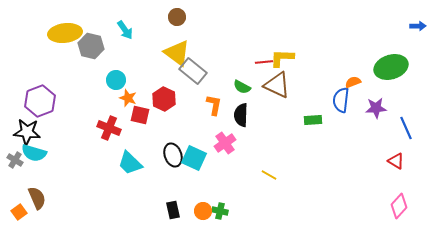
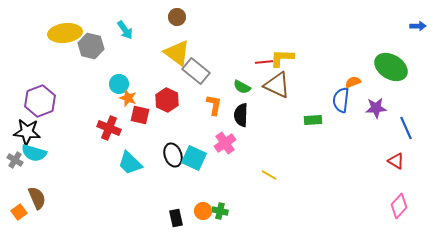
green ellipse: rotated 48 degrees clockwise
gray rectangle: moved 3 px right
cyan circle: moved 3 px right, 4 px down
red hexagon: moved 3 px right, 1 px down
black rectangle: moved 3 px right, 8 px down
